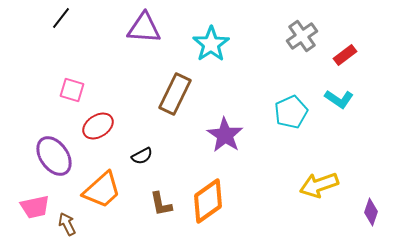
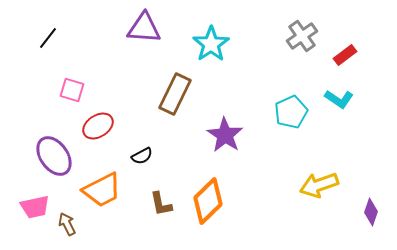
black line: moved 13 px left, 20 px down
orange trapezoid: rotated 15 degrees clockwise
orange diamond: rotated 9 degrees counterclockwise
